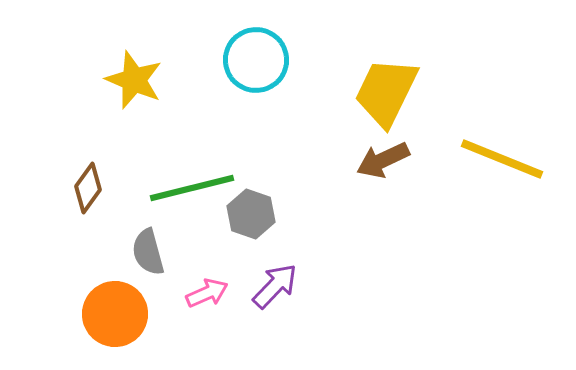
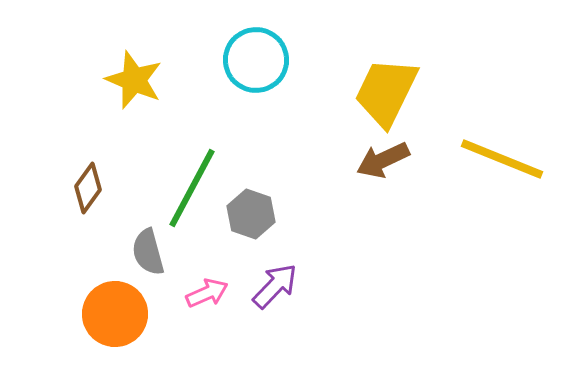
green line: rotated 48 degrees counterclockwise
